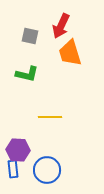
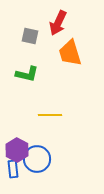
red arrow: moved 3 px left, 3 px up
yellow line: moved 2 px up
purple hexagon: moved 1 px left; rotated 25 degrees clockwise
blue circle: moved 10 px left, 11 px up
